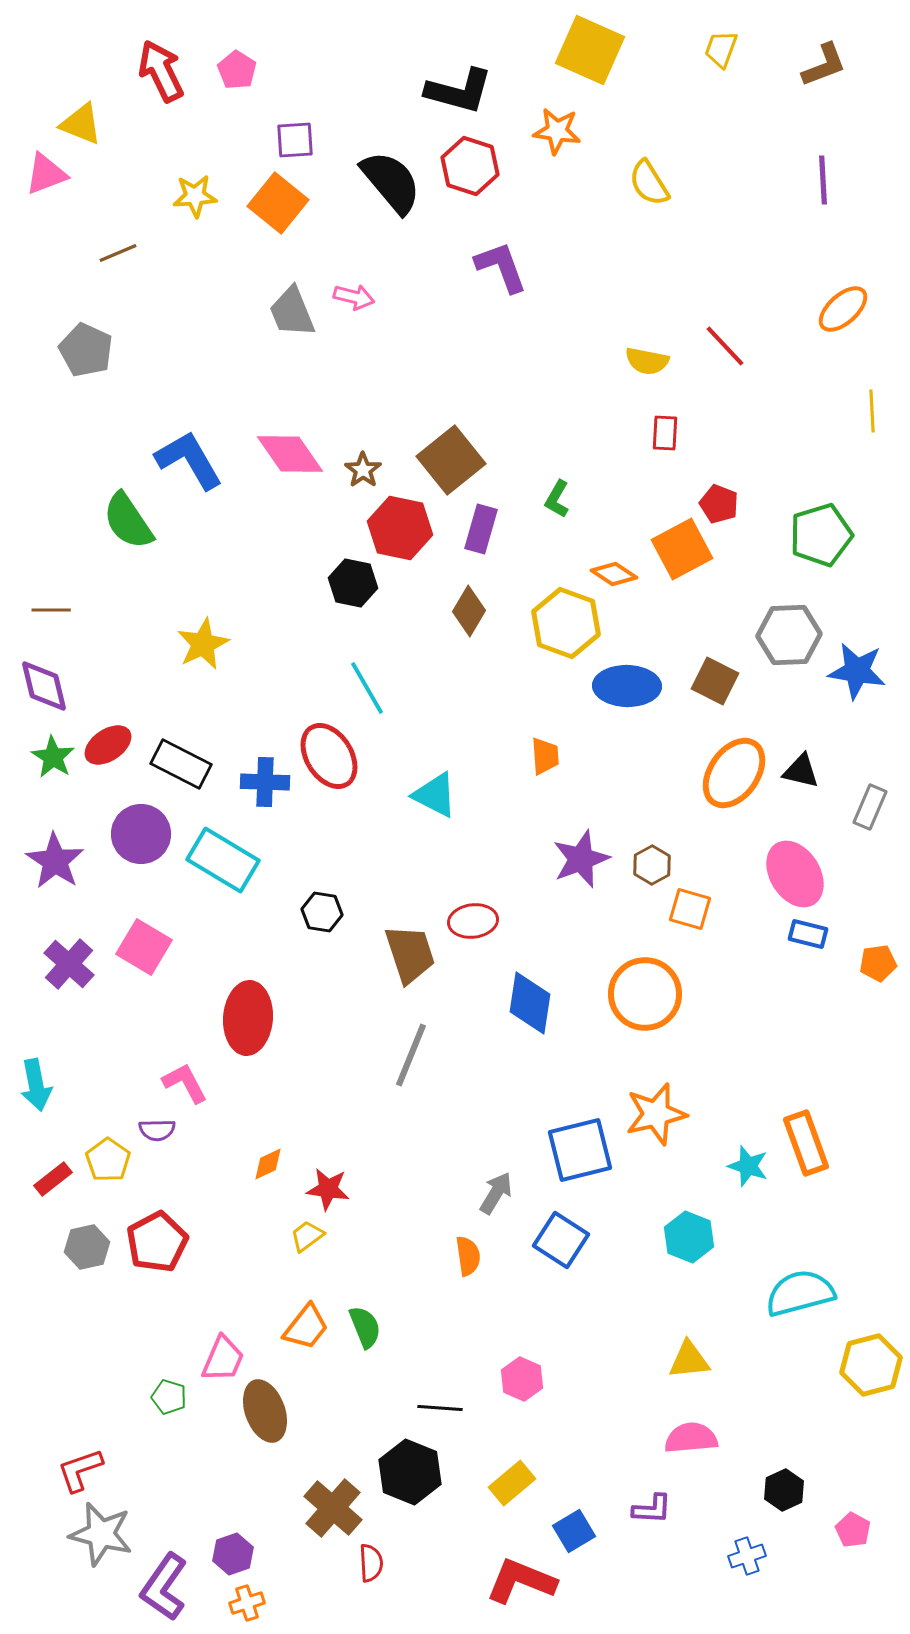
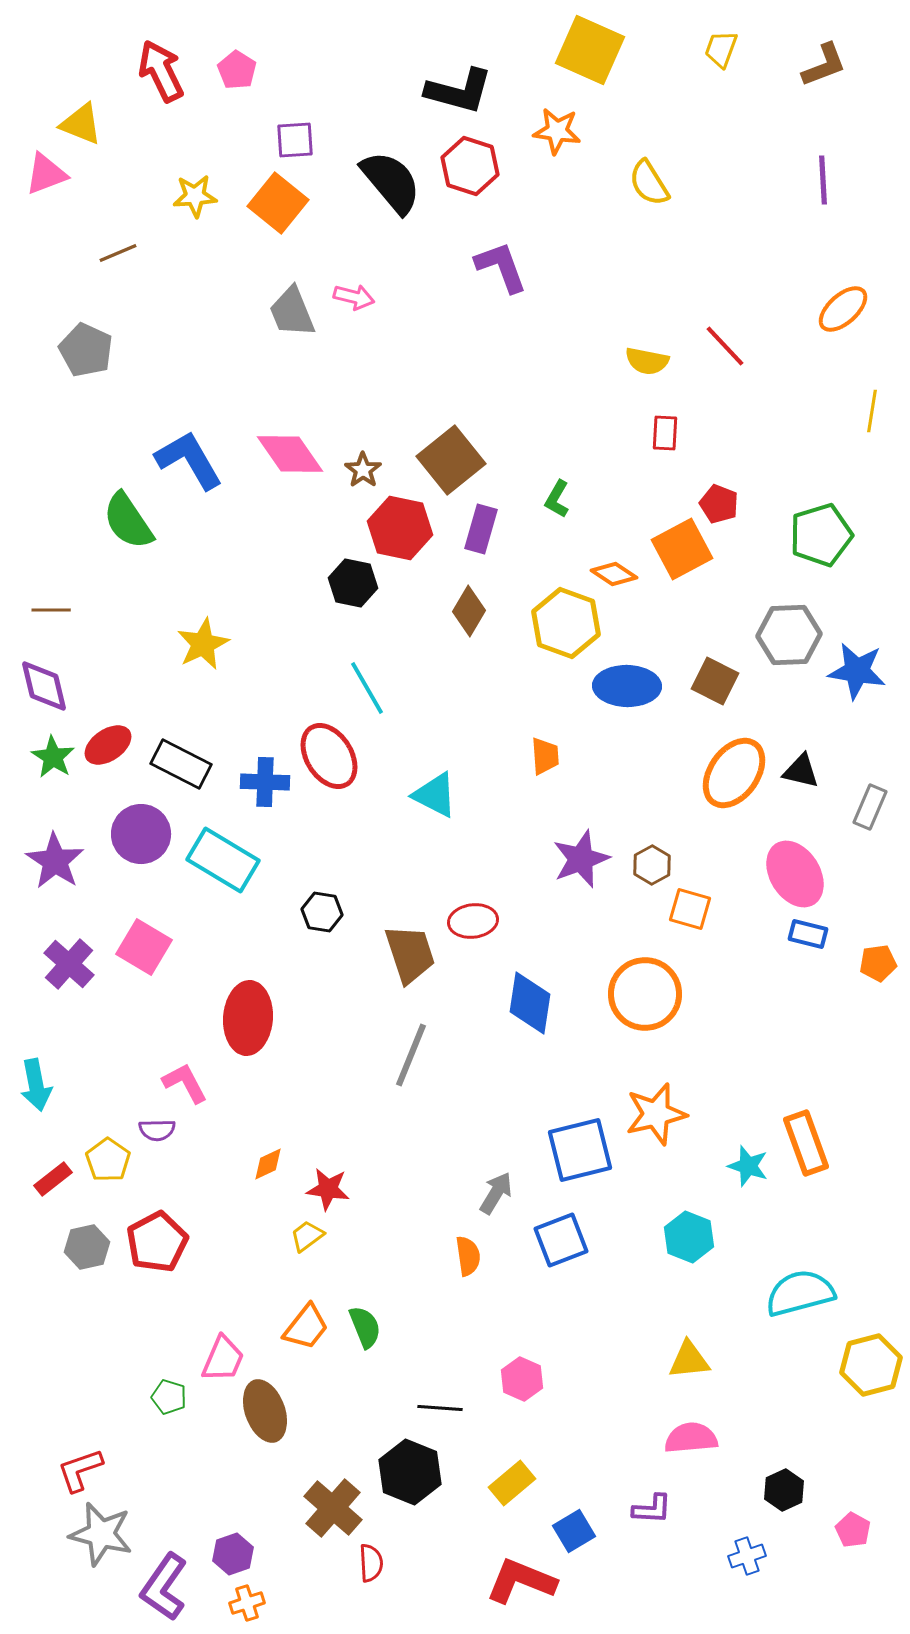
yellow line at (872, 411): rotated 12 degrees clockwise
blue square at (561, 1240): rotated 36 degrees clockwise
